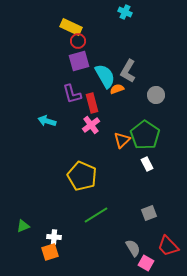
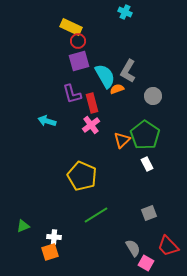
gray circle: moved 3 px left, 1 px down
